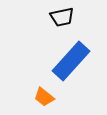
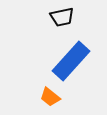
orange trapezoid: moved 6 px right
